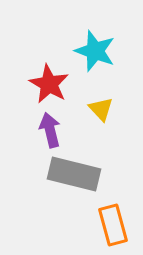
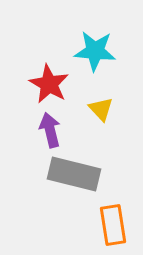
cyan star: rotated 15 degrees counterclockwise
orange rectangle: rotated 6 degrees clockwise
